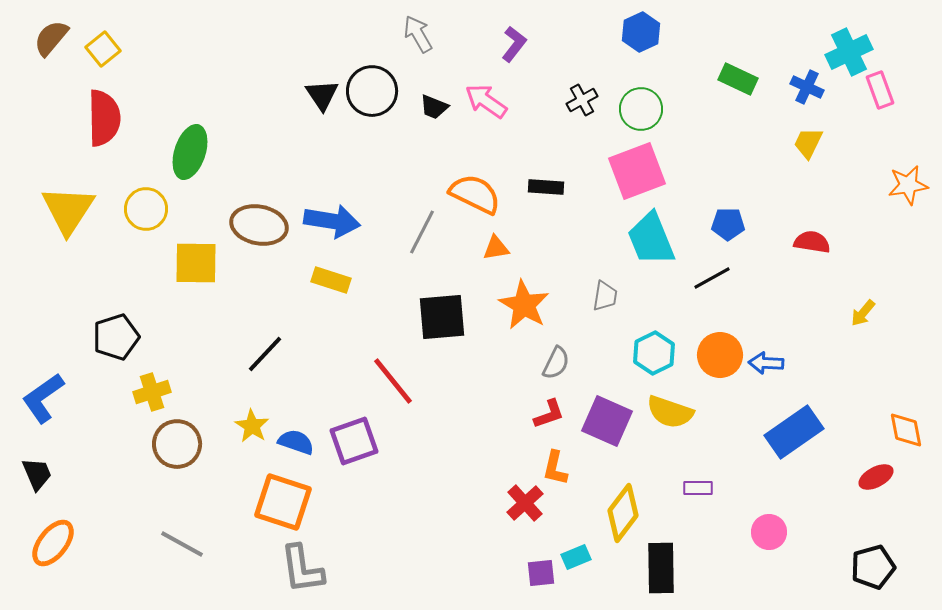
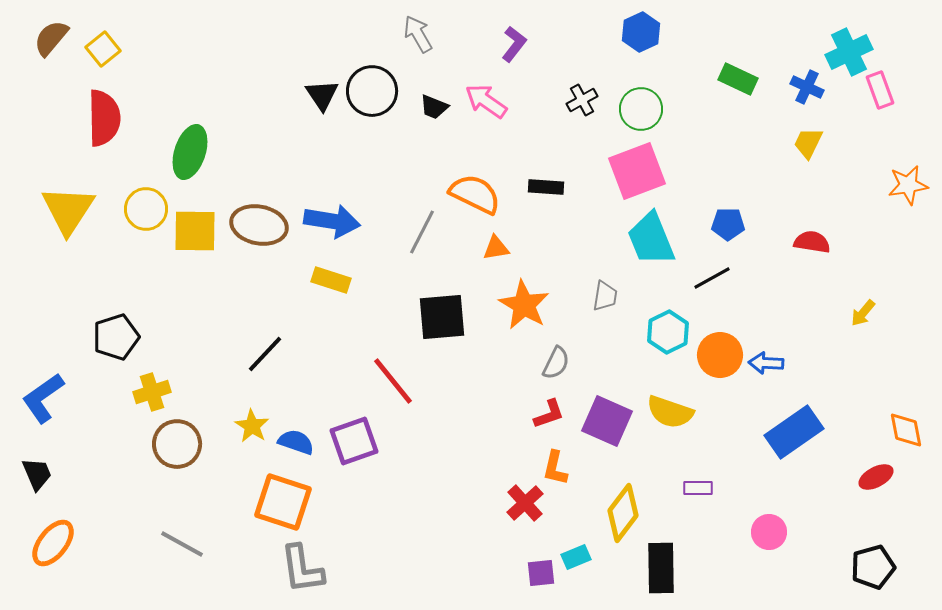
yellow square at (196, 263): moved 1 px left, 32 px up
cyan hexagon at (654, 353): moved 14 px right, 21 px up
